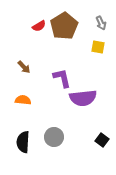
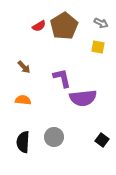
gray arrow: rotated 40 degrees counterclockwise
